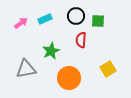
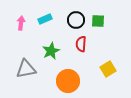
black circle: moved 4 px down
pink arrow: rotated 48 degrees counterclockwise
red semicircle: moved 4 px down
orange circle: moved 1 px left, 3 px down
